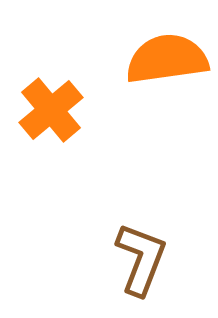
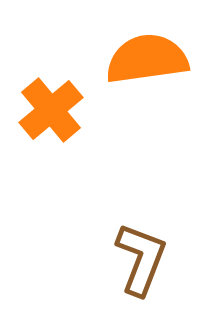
orange semicircle: moved 20 px left
